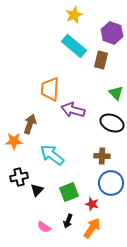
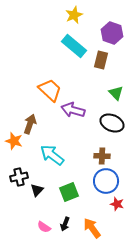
orange trapezoid: moved 1 px down; rotated 130 degrees clockwise
orange star: rotated 18 degrees clockwise
blue circle: moved 5 px left, 2 px up
red star: moved 25 px right
black arrow: moved 3 px left, 3 px down
orange arrow: rotated 70 degrees counterclockwise
